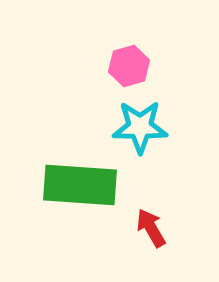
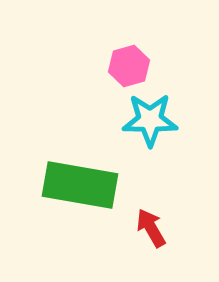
cyan star: moved 10 px right, 7 px up
green rectangle: rotated 6 degrees clockwise
